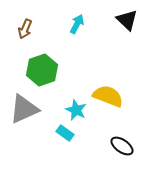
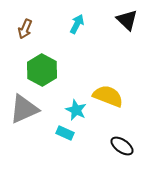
green hexagon: rotated 12 degrees counterclockwise
cyan rectangle: rotated 12 degrees counterclockwise
